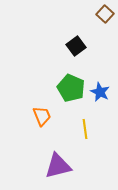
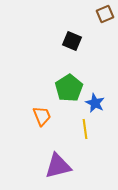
brown square: rotated 24 degrees clockwise
black square: moved 4 px left, 5 px up; rotated 30 degrees counterclockwise
green pentagon: moved 2 px left; rotated 16 degrees clockwise
blue star: moved 5 px left, 11 px down
